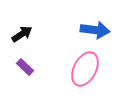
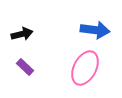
black arrow: rotated 20 degrees clockwise
pink ellipse: moved 1 px up
